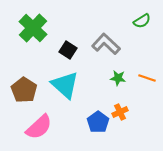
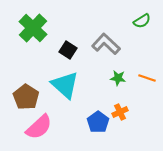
brown pentagon: moved 2 px right, 7 px down
